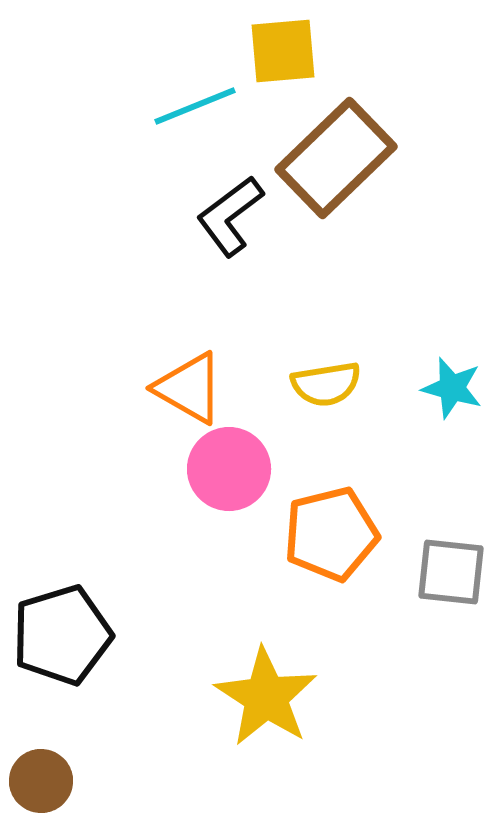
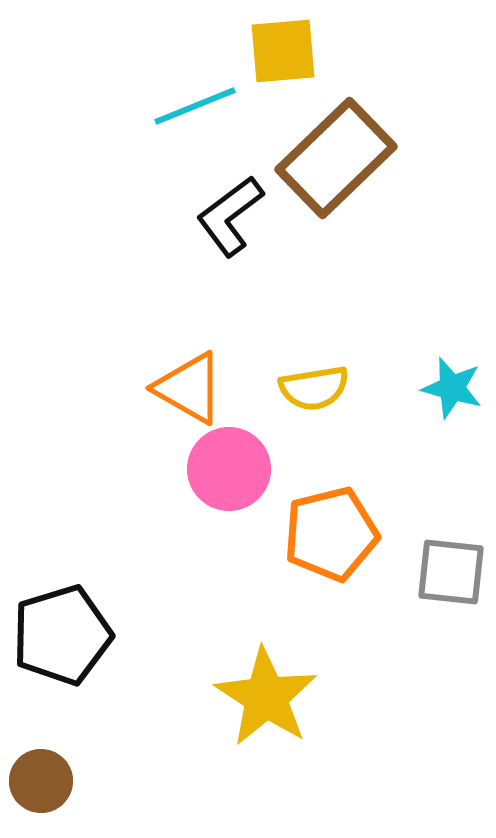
yellow semicircle: moved 12 px left, 4 px down
